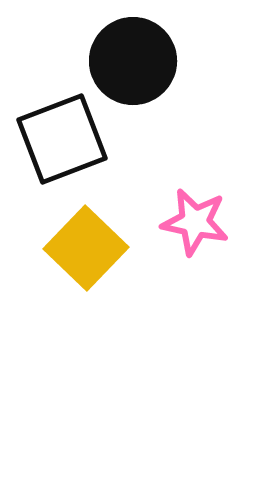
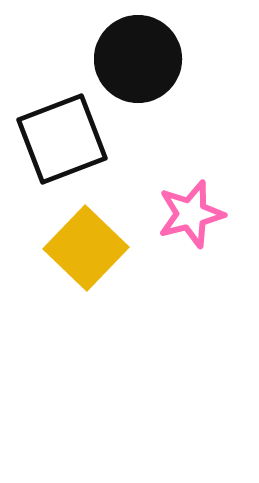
black circle: moved 5 px right, 2 px up
pink star: moved 4 px left, 8 px up; rotated 26 degrees counterclockwise
